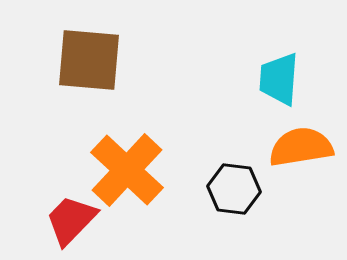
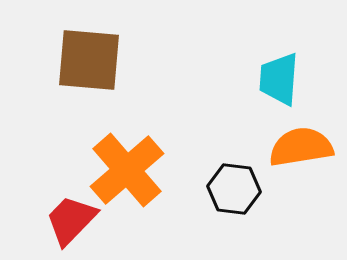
orange cross: rotated 6 degrees clockwise
